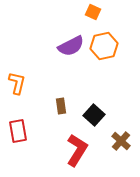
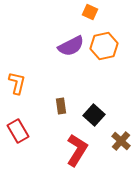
orange square: moved 3 px left
red rectangle: rotated 20 degrees counterclockwise
